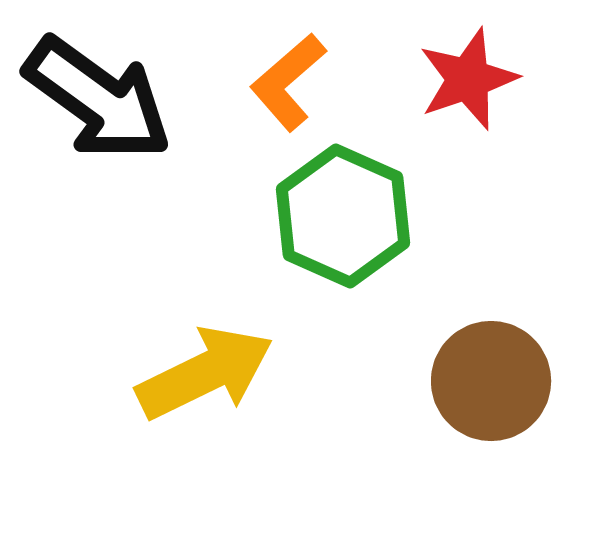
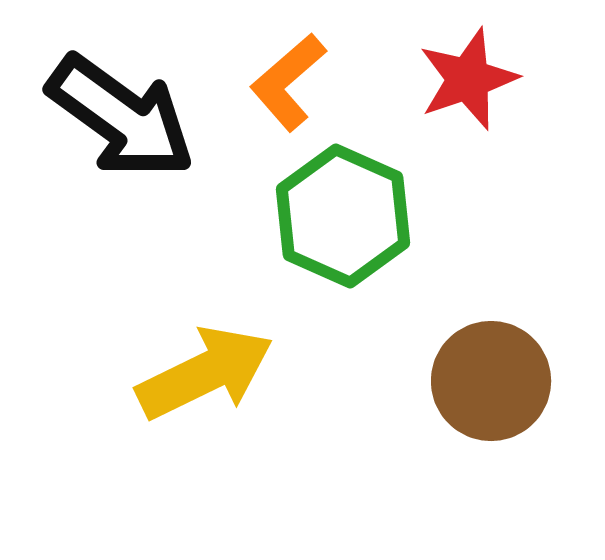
black arrow: moved 23 px right, 18 px down
